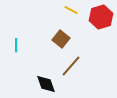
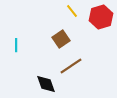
yellow line: moved 1 px right, 1 px down; rotated 24 degrees clockwise
brown square: rotated 18 degrees clockwise
brown line: rotated 15 degrees clockwise
